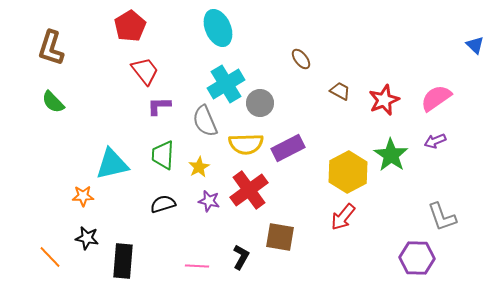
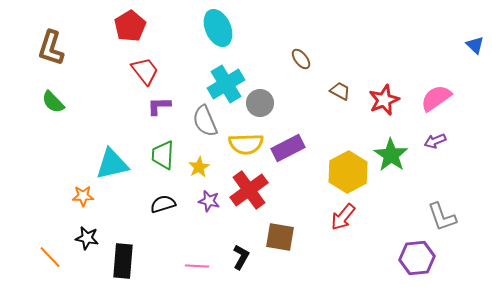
purple hexagon: rotated 8 degrees counterclockwise
